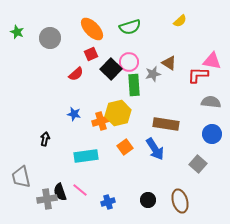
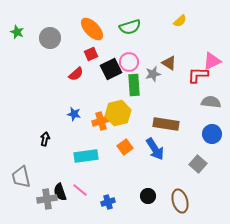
pink triangle: rotated 36 degrees counterclockwise
black square: rotated 20 degrees clockwise
black circle: moved 4 px up
